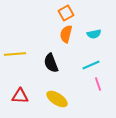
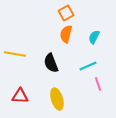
cyan semicircle: moved 3 px down; rotated 128 degrees clockwise
yellow line: rotated 15 degrees clockwise
cyan line: moved 3 px left, 1 px down
yellow ellipse: rotated 40 degrees clockwise
